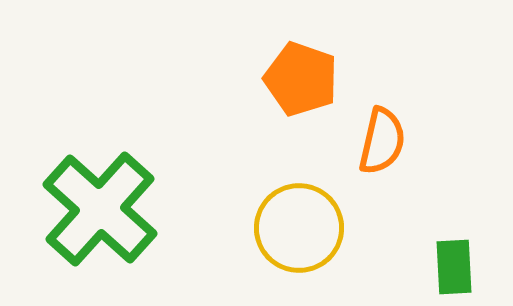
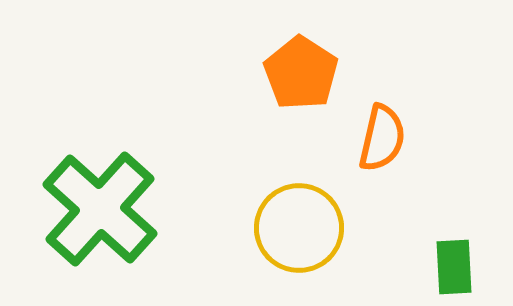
orange pentagon: moved 6 px up; rotated 14 degrees clockwise
orange semicircle: moved 3 px up
